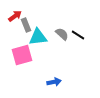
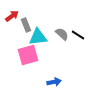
red arrow: moved 3 px left
pink square: moved 6 px right
